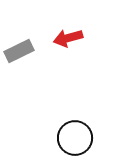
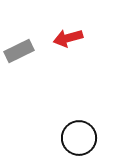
black circle: moved 4 px right
